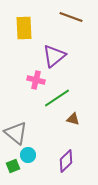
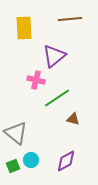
brown line: moved 1 px left, 2 px down; rotated 25 degrees counterclockwise
cyan circle: moved 3 px right, 5 px down
purple diamond: rotated 15 degrees clockwise
